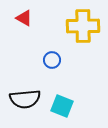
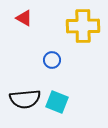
cyan square: moved 5 px left, 4 px up
